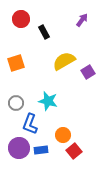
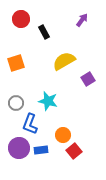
purple square: moved 7 px down
